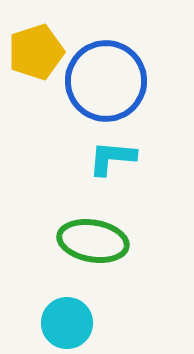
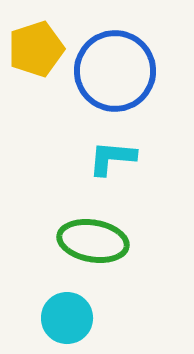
yellow pentagon: moved 3 px up
blue circle: moved 9 px right, 10 px up
cyan circle: moved 5 px up
